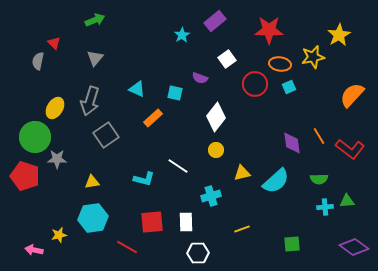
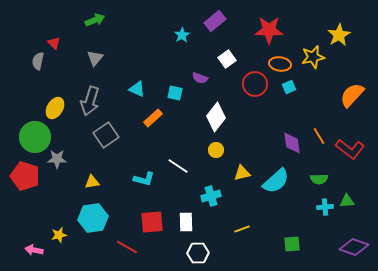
purple diamond at (354, 247): rotated 16 degrees counterclockwise
